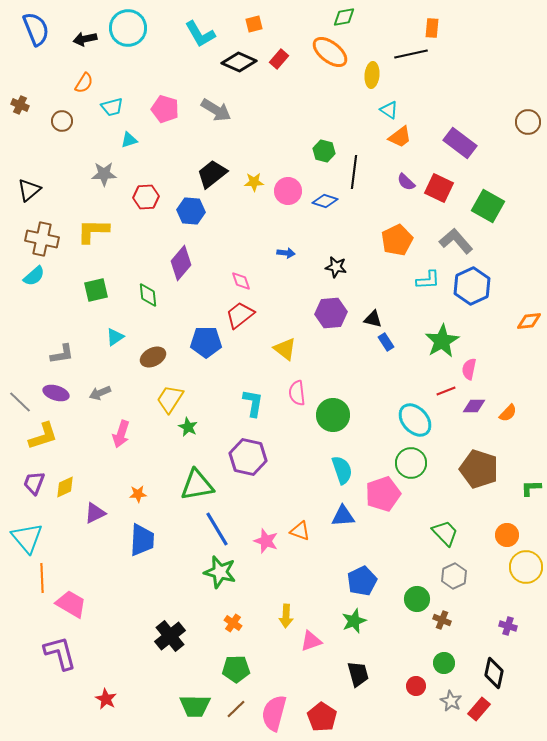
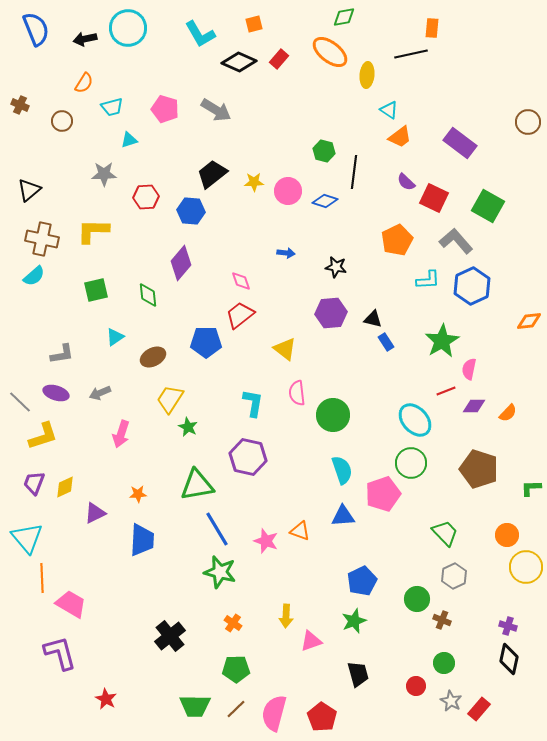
yellow ellipse at (372, 75): moved 5 px left
red square at (439, 188): moved 5 px left, 10 px down
black diamond at (494, 673): moved 15 px right, 14 px up
